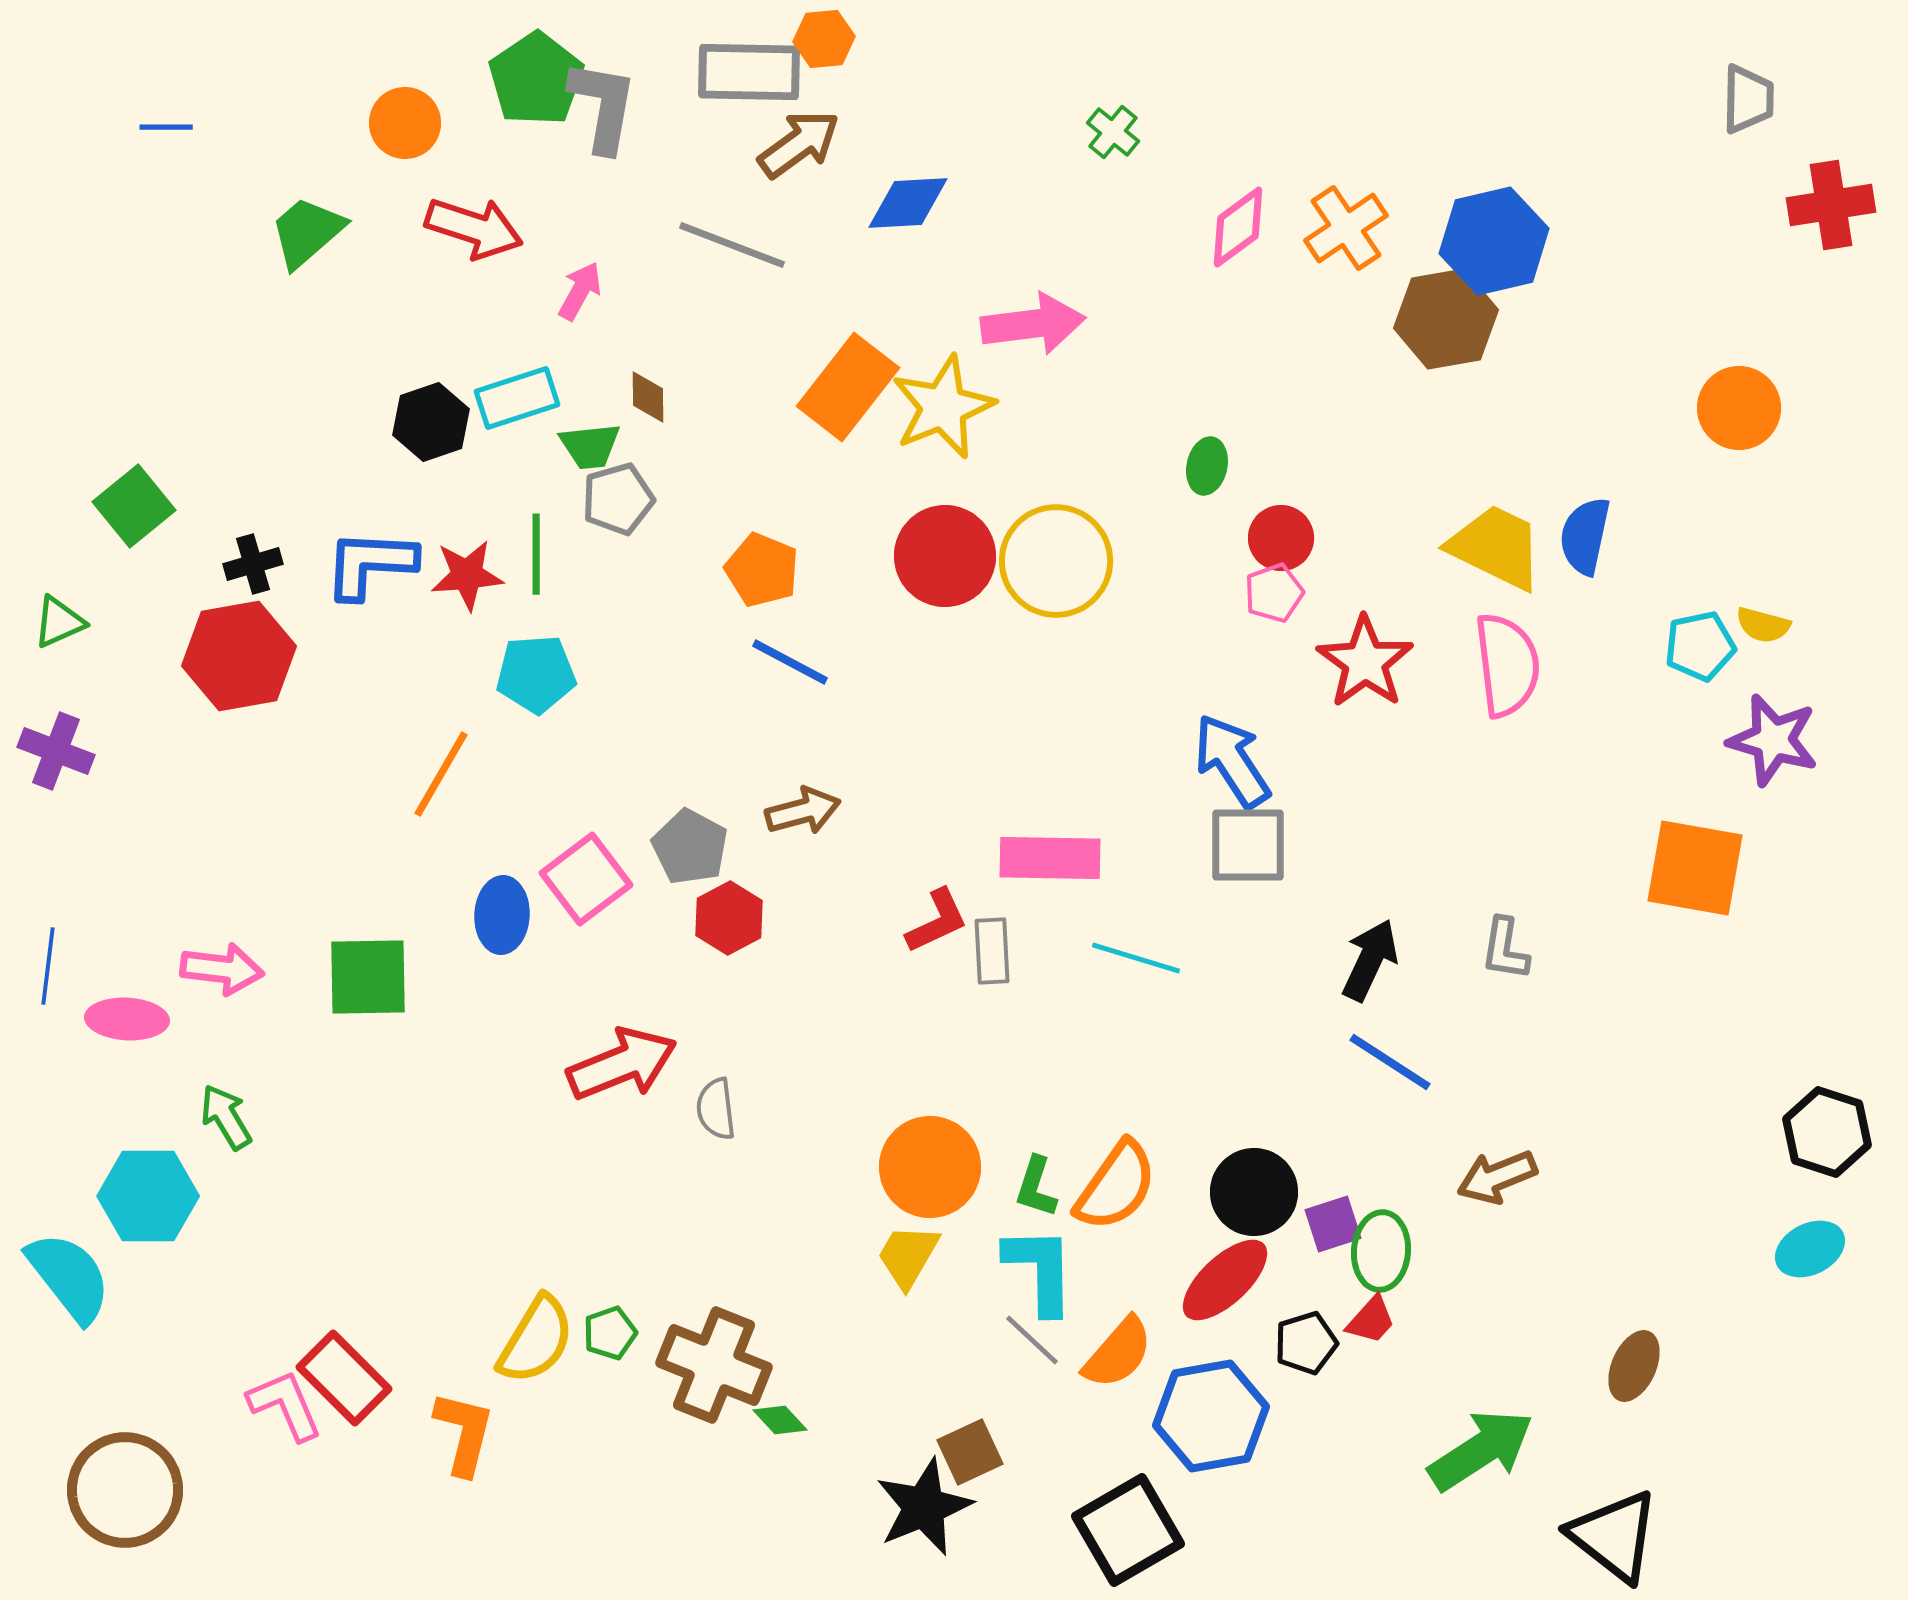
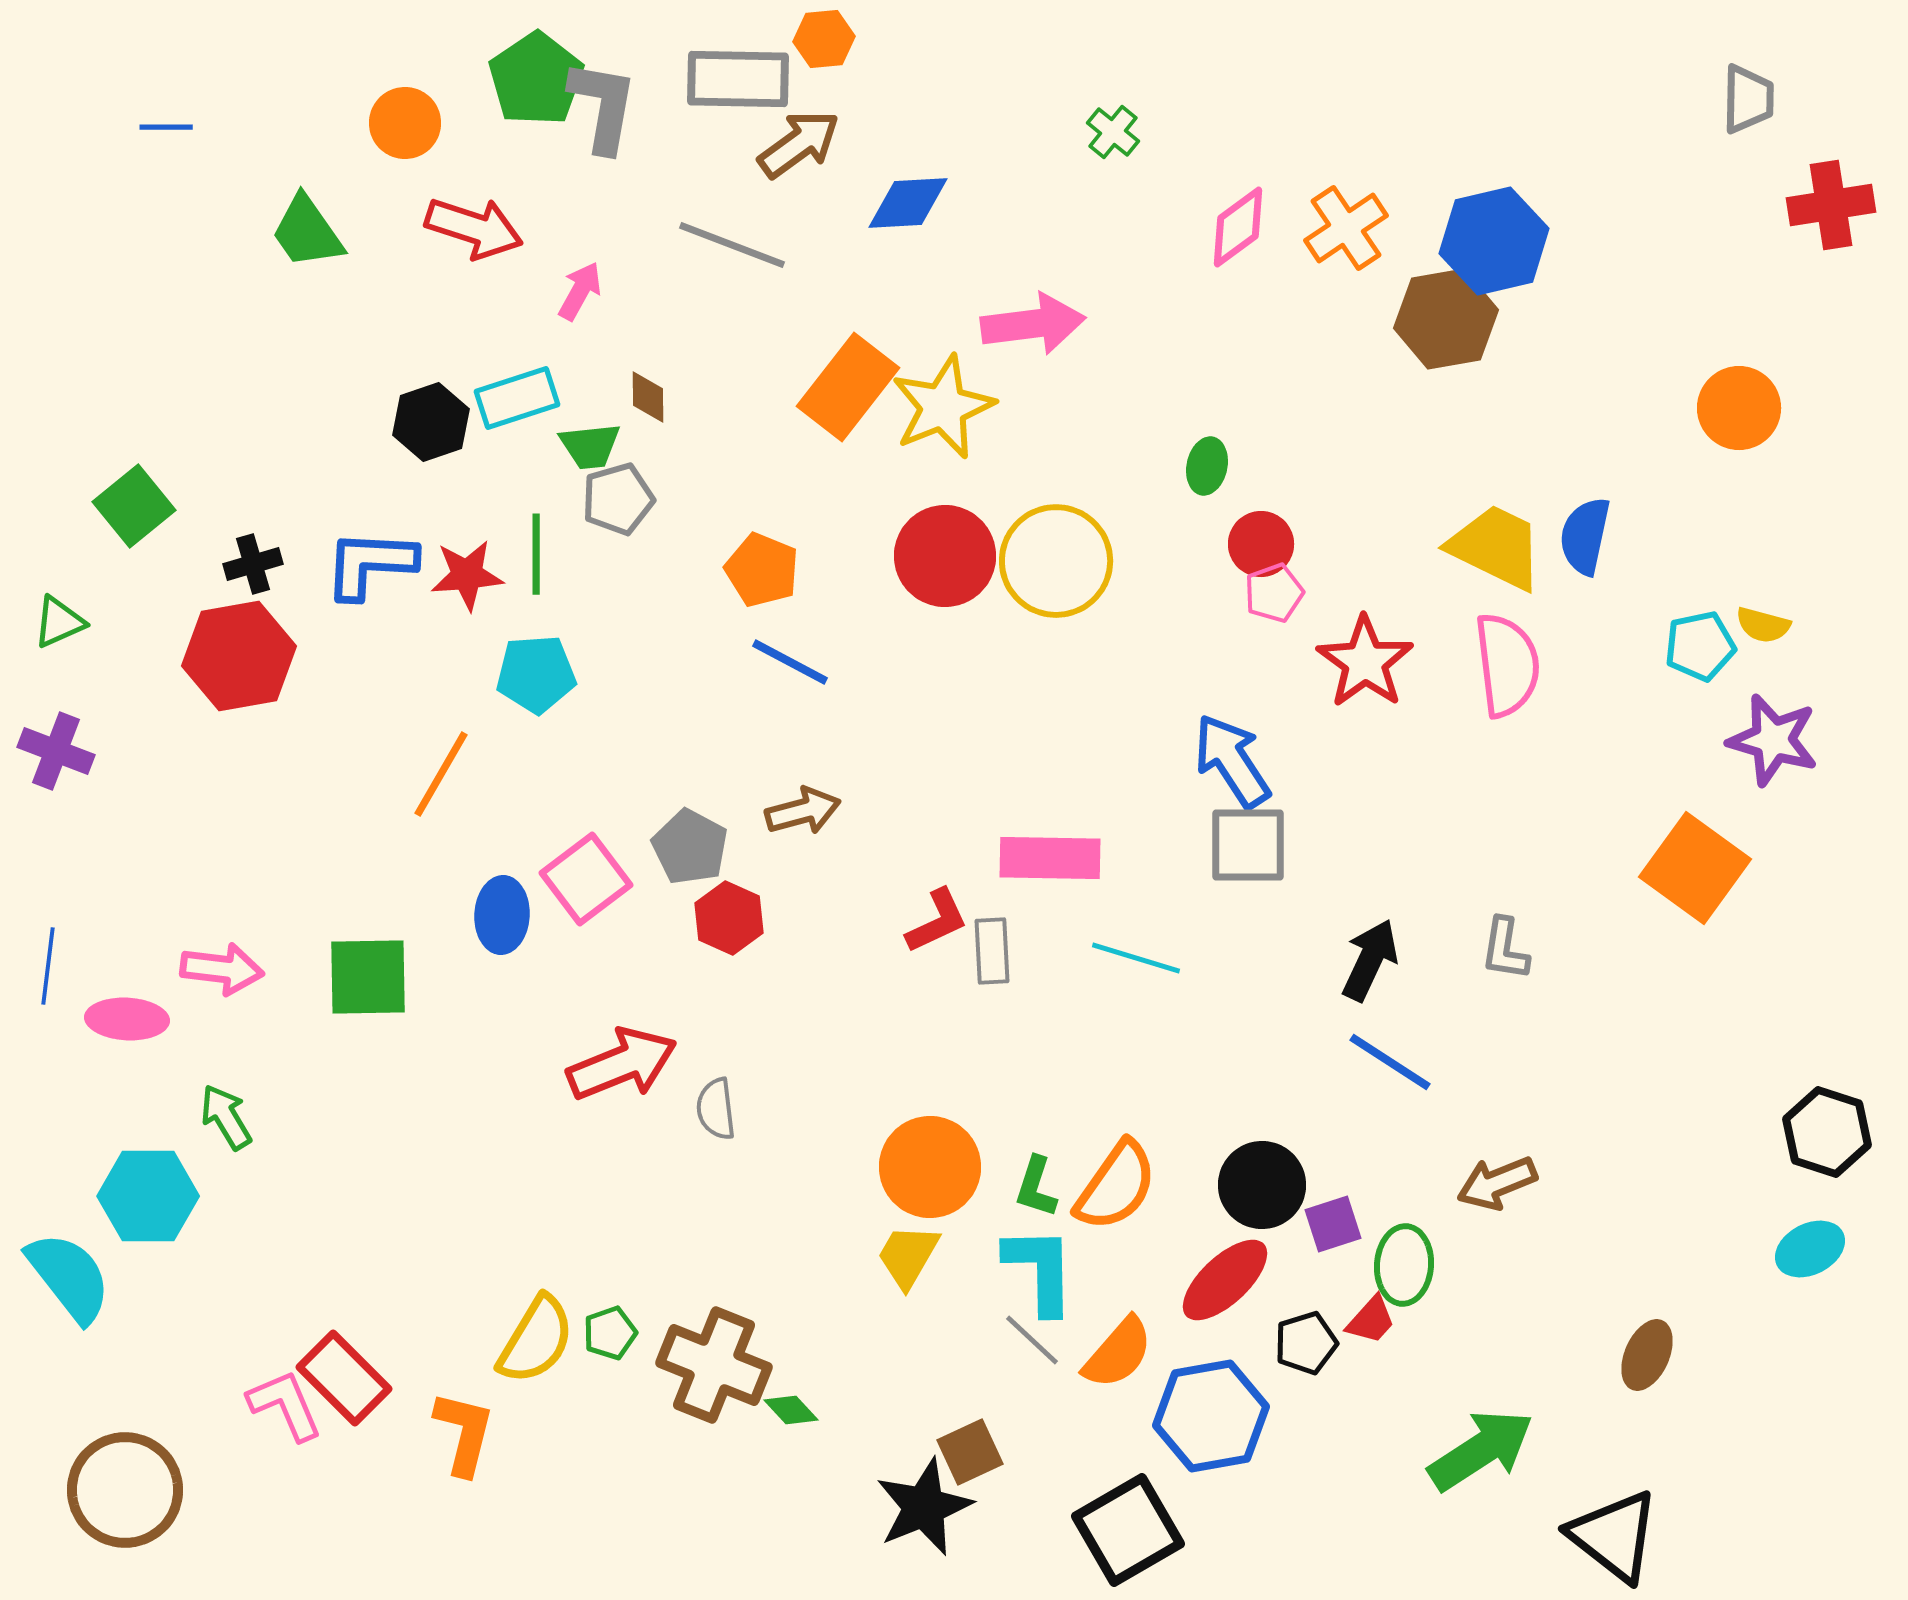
gray rectangle at (749, 72): moved 11 px left, 7 px down
green trapezoid at (307, 232): rotated 84 degrees counterclockwise
red circle at (1281, 538): moved 20 px left, 6 px down
orange square at (1695, 868): rotated 26 degrees clockwise
red hexagon at (729, 918): rotated 8 degrees counterclockwise
brown arrow at (1497, 1177): moved 6 px down
black circle at (1254, 1192): moved 8 px right, 7 px up
green ellipse at (1381, 1251): moved 23 px right, 14 px down
brown ellipse at (1634, 1366): moved 13 px right, 11 px up
green diamond at (780, 1420): moved 11 px right, 10 px up
